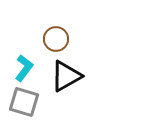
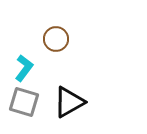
black triangle: moved 3 px right, 26 px down
